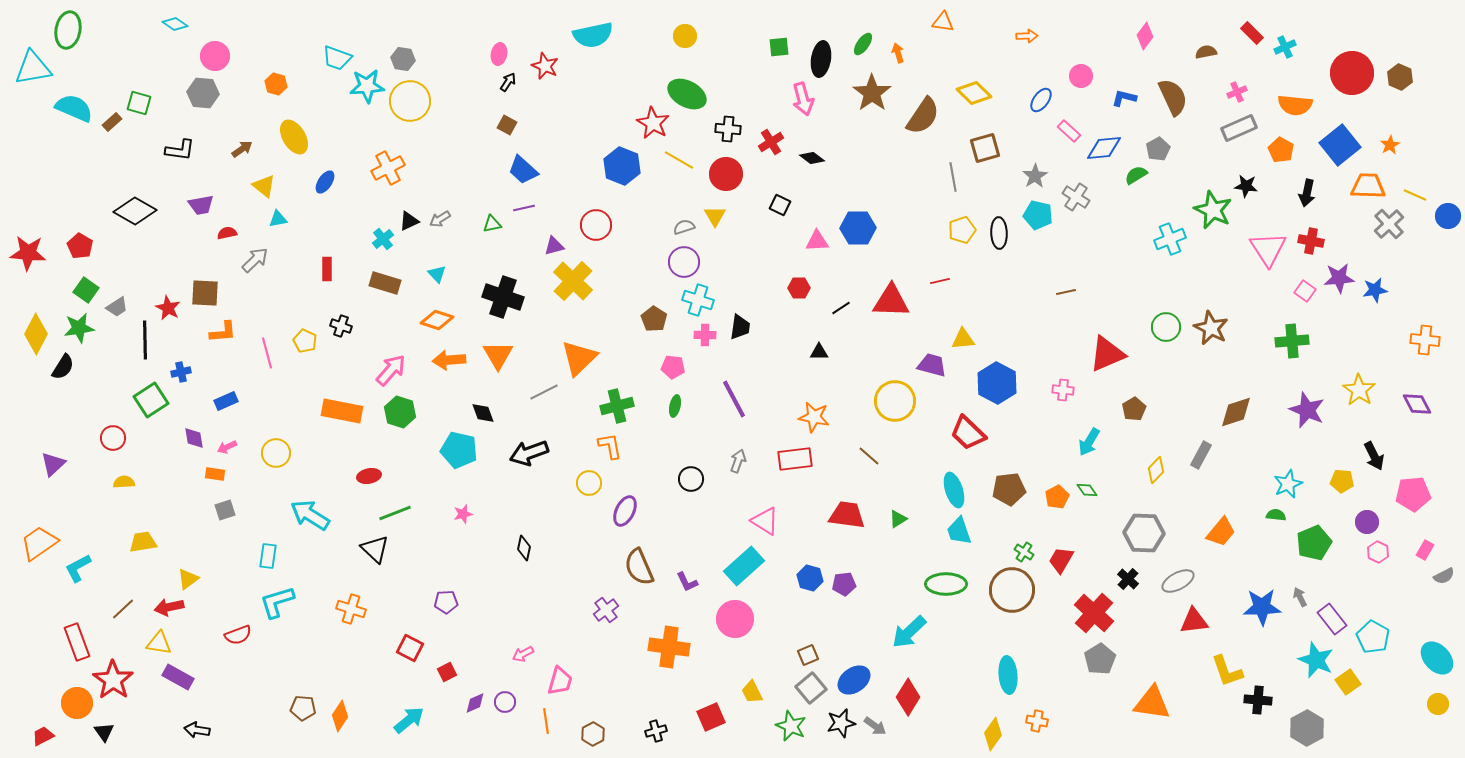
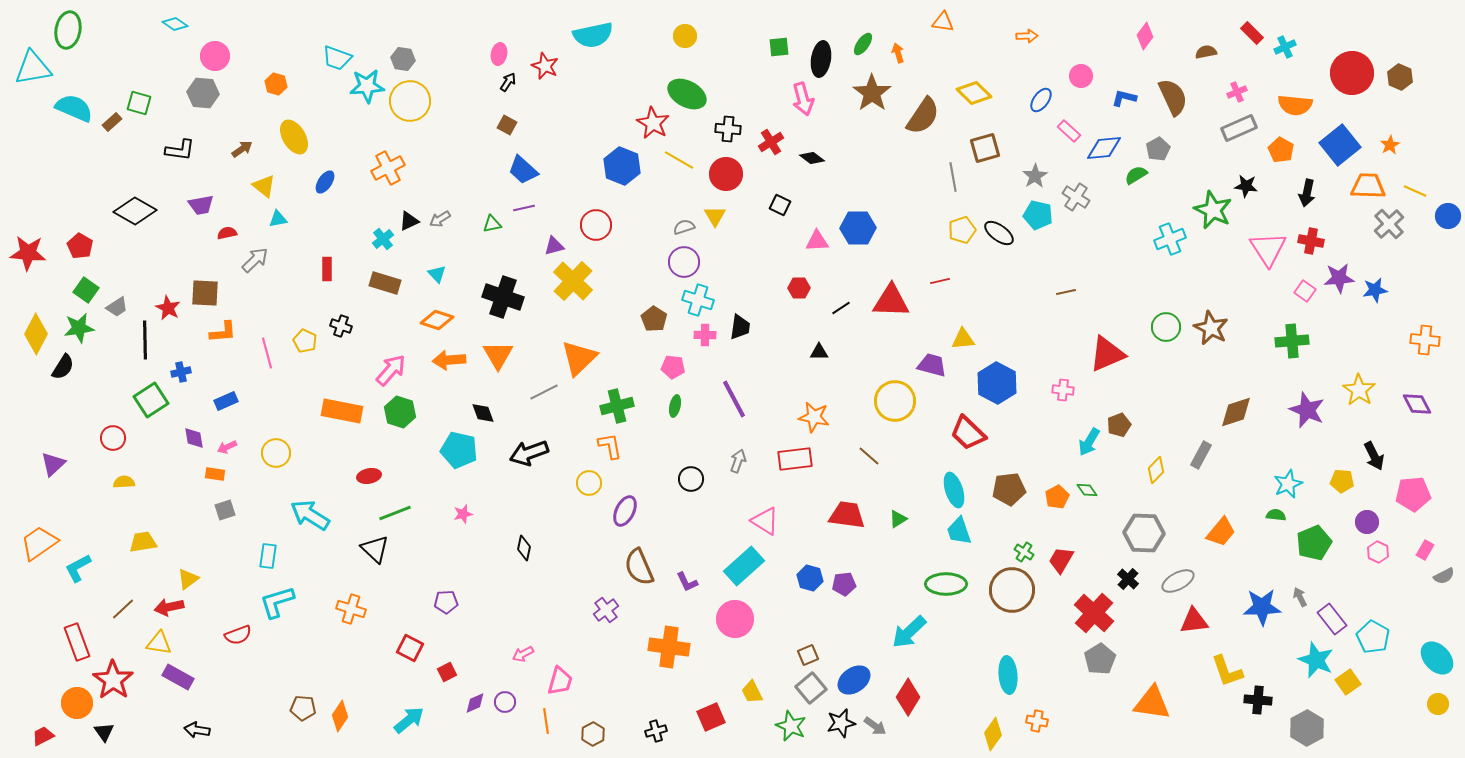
yellow line at (1415, 195): moved 4 px up
black ellipse at (999, 233): rotated 52 degrees counterclockwise
brown pentagon at (1134, 409): moved 15 px left, 16 px down; rotated 10 degrees clockwise
